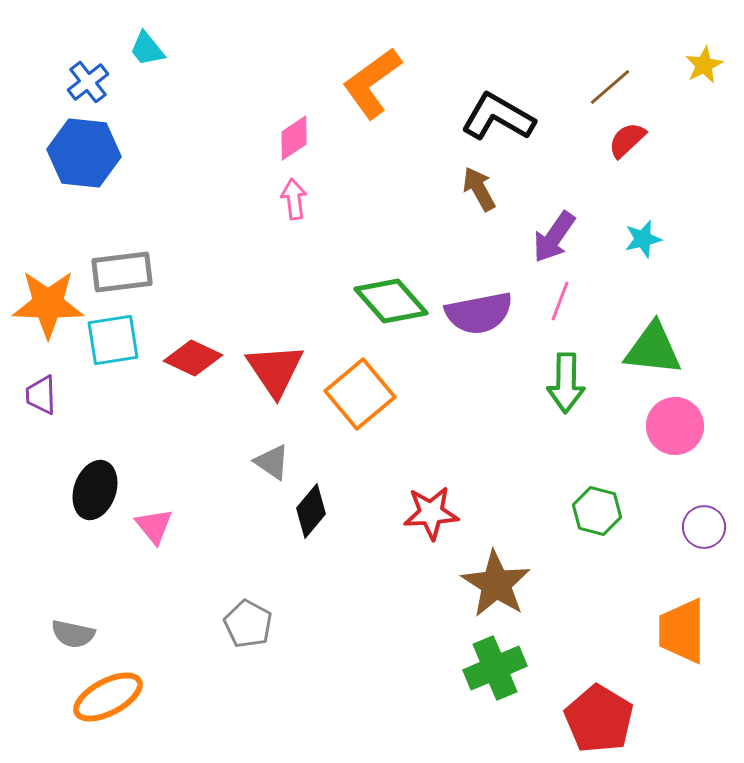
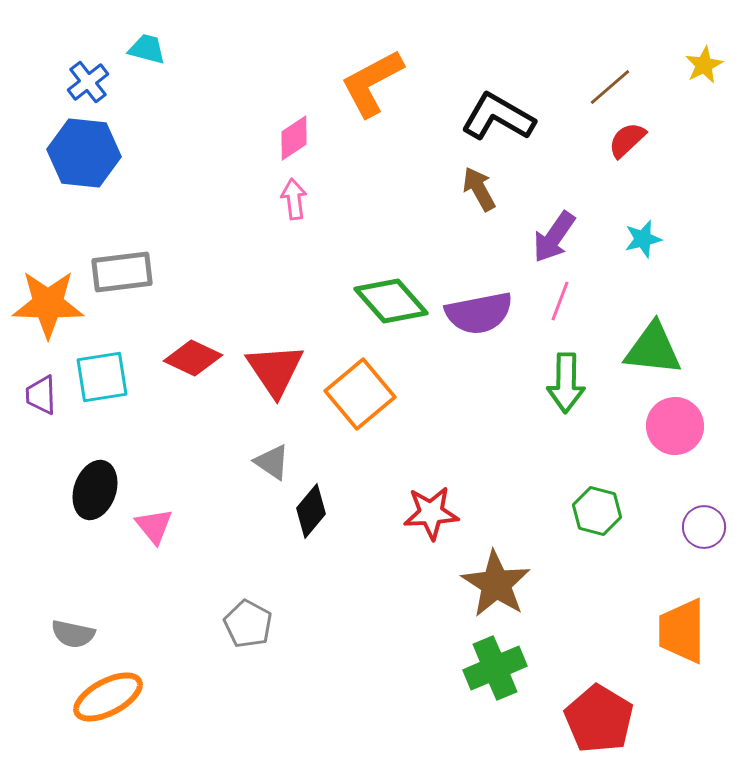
cyan trapezoid: rotated 144 degrees clockwise
orange L-shape: rotated 8 degrees clockwise
cyan square: moved 11 px left, 37 px down
